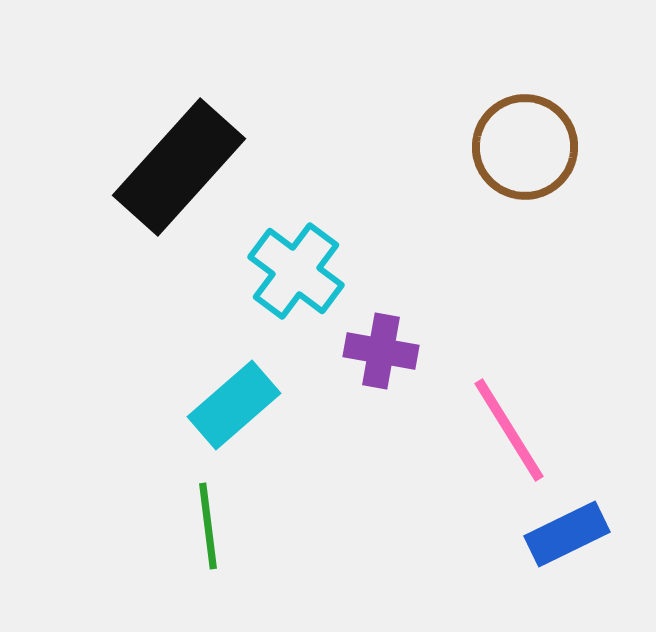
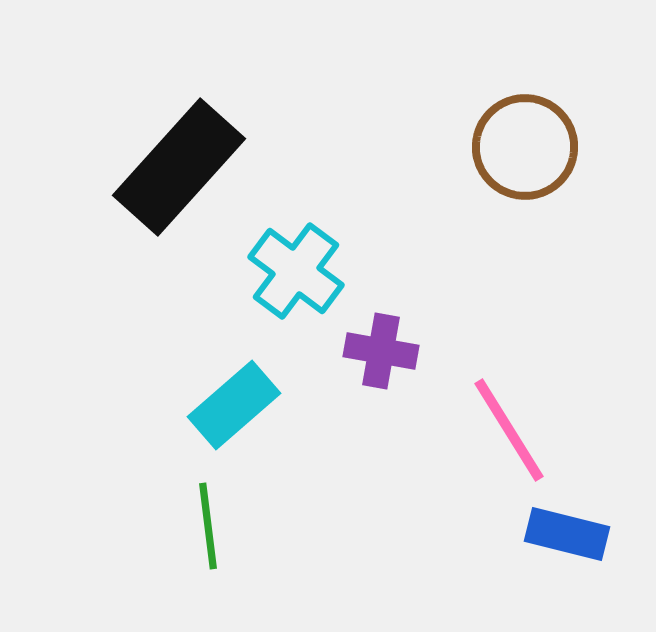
blue rectangle: rotated 40 degrees clockwise
